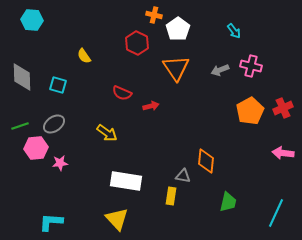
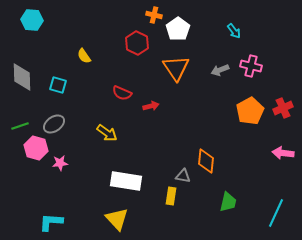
pink hexagon: rotated 20 degrees clockwise
